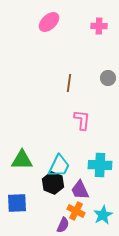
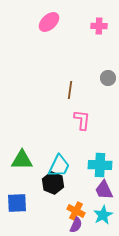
brown line: moved 1 px right, 7 px down
purple trapezoid: moved 24 px right
purple semicircle: moved 13 px right
